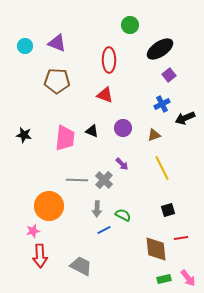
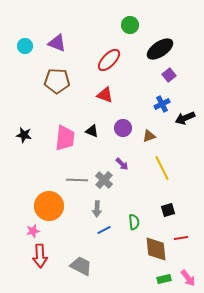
red ellipse: rotated 45 degrees clockwise
brown triangle: moved 5 px left, 1 px down
green semicircle: moved 11 px right, 7 px down; rotated 56 degrees clockwise
